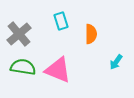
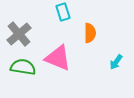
cyan rectangle: moved 2 px right, 9 px up
orange semicircle: moved 1 px left, 1 px up
pink triangle: moved 12 px up
